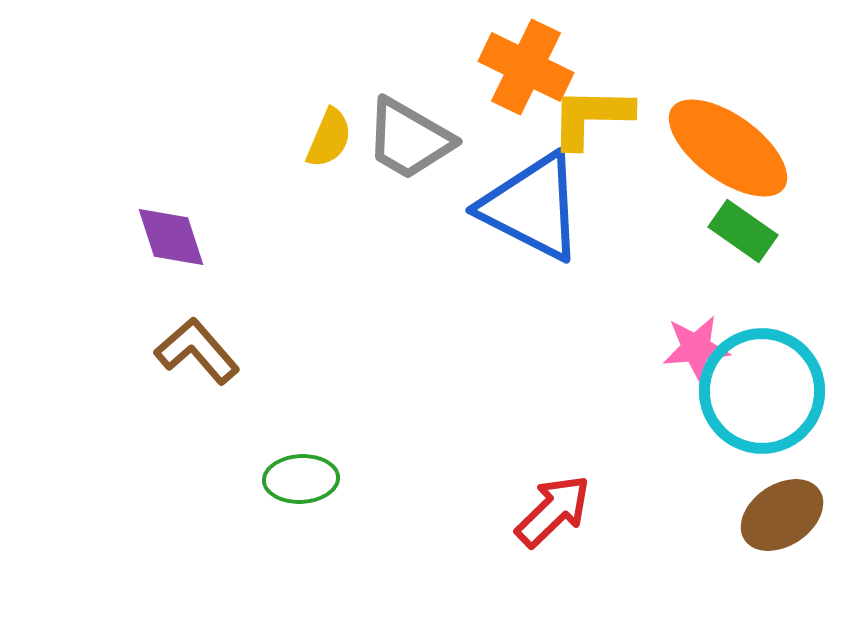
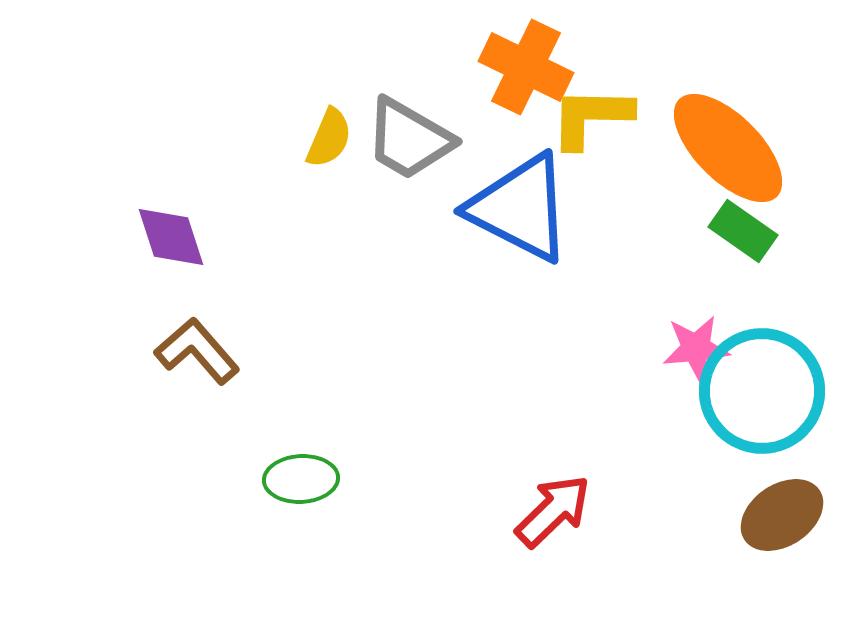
orange ellipse: rotated 9 degrees clockwise
blue triangle: moved 12 px left, 1 px down
